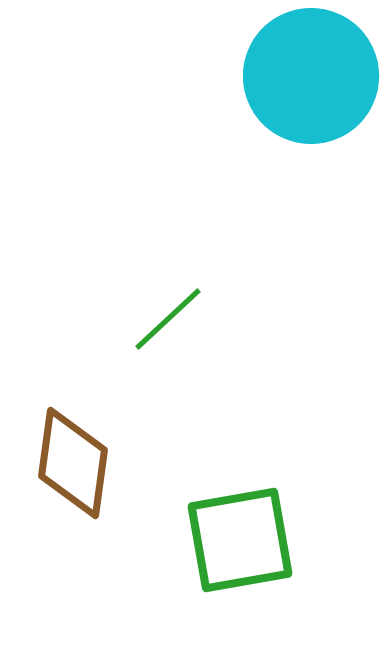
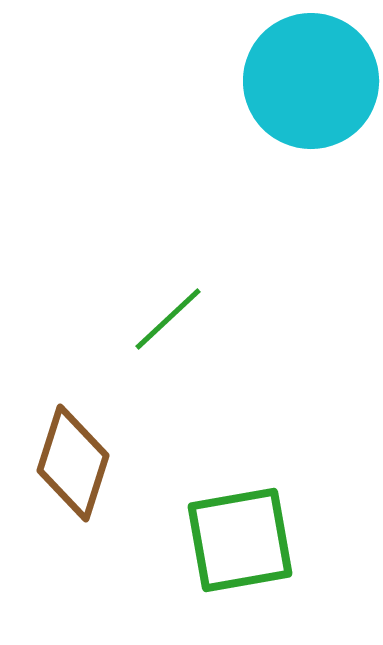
cyan circle: moved 5 px down
brown diamond: rotated 10 degrees clockwise
